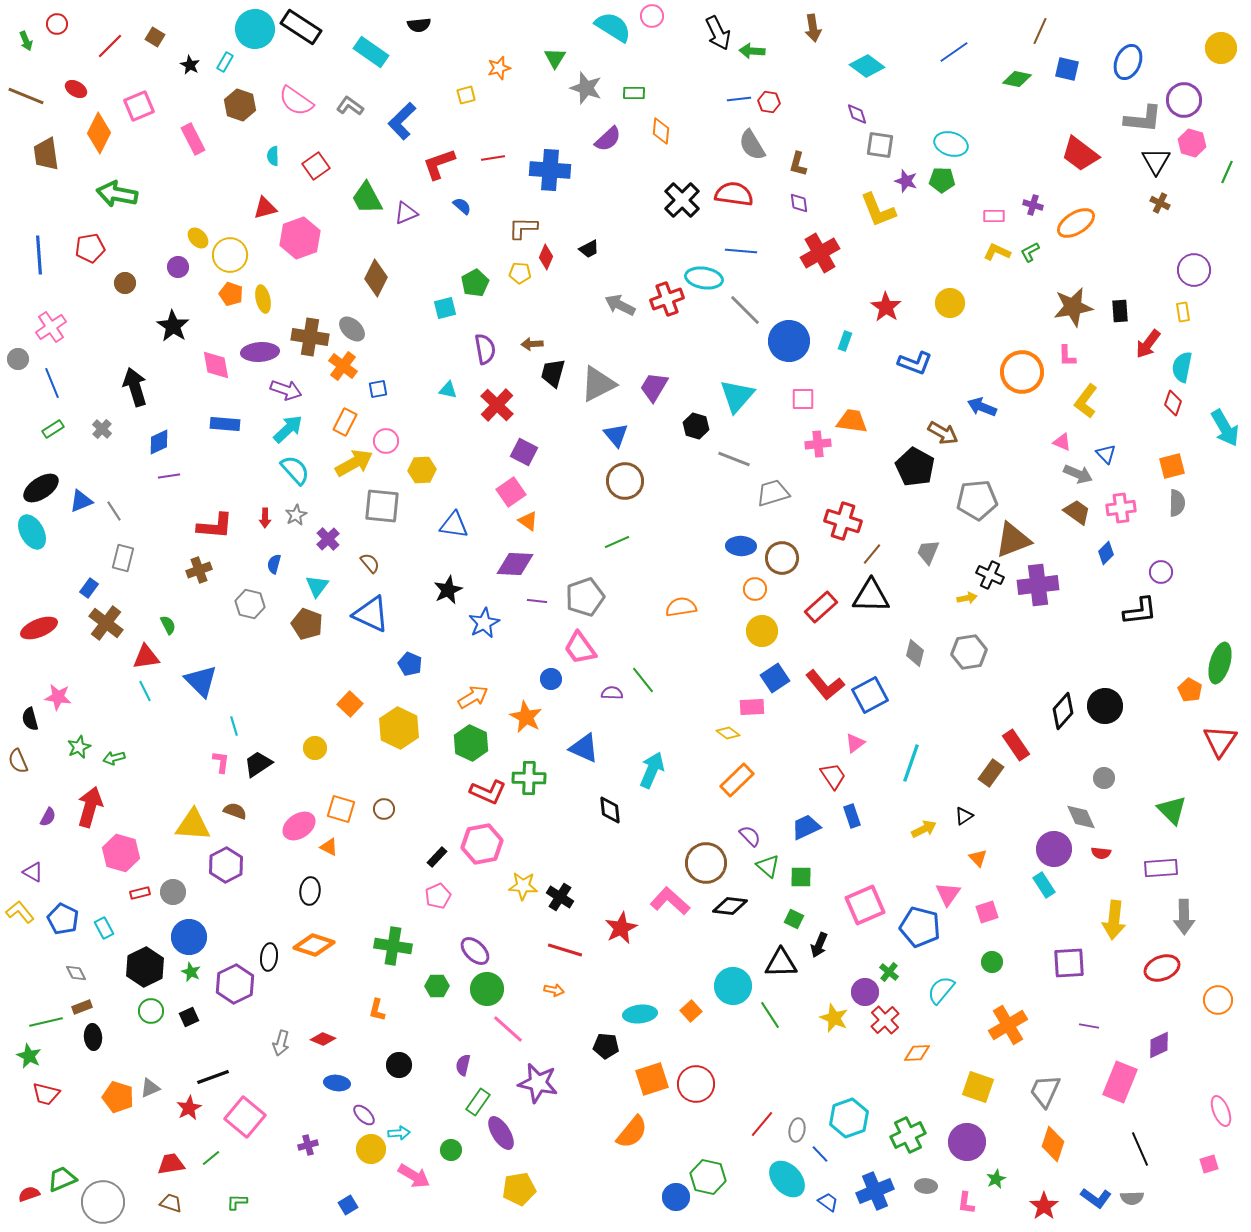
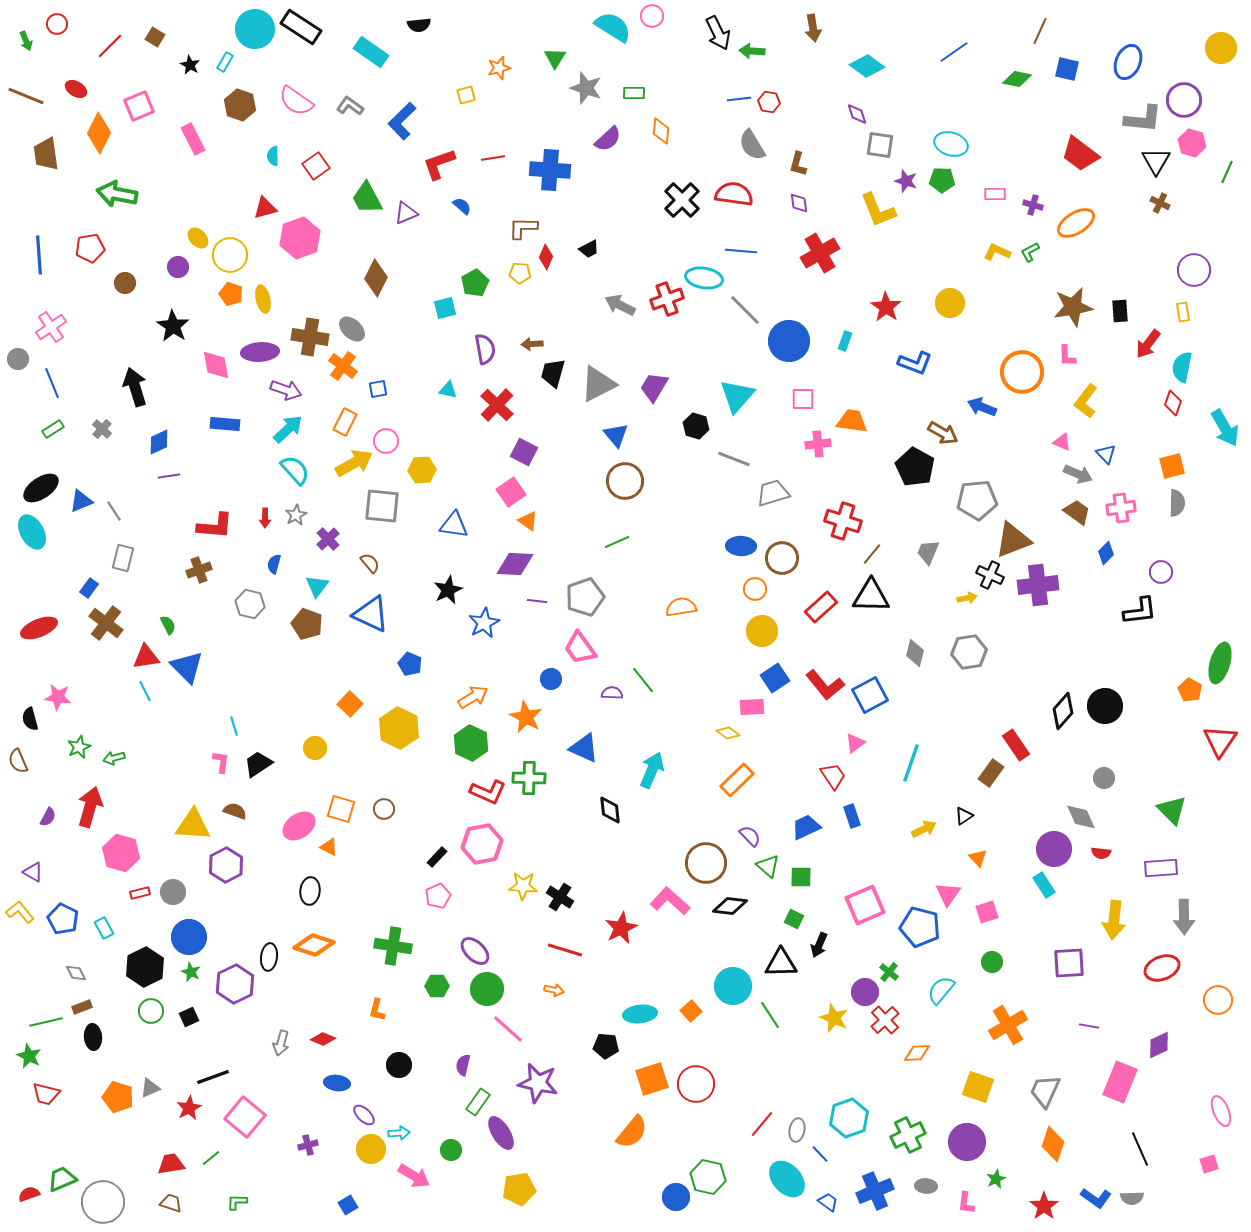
pink rectangle at (994, 216): moved 1 px right, 22 px up
blue triangle at (201, 681): moved 14 px left, 14 px up
